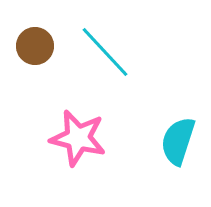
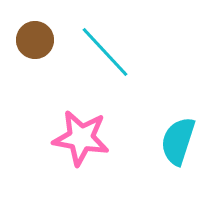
brown circle: moved 6 px up
pink star: moved 3 px right; rotated 4 degrees counterclockwise
